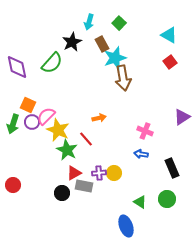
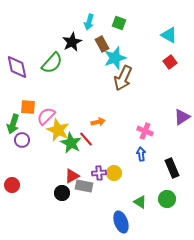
green square: rotated 24 degrees counterclockwise
brown arrow: rotated 35 degrees clockwise
orange square: moved 2 px down; rotated 21 degrees counterclockwise
orange arrow: moved 1 px left, 4 px down
purple circle: moved 10 px left, 18 px down
green star: moved 4 px right, 7 px up
blue arrow: rotated 72 degrees clockwise
red triangle: moved 2 px left, 3 px down
red circle: moved 1 px left
blue ellipse: moved 5 px left, 4 px up
